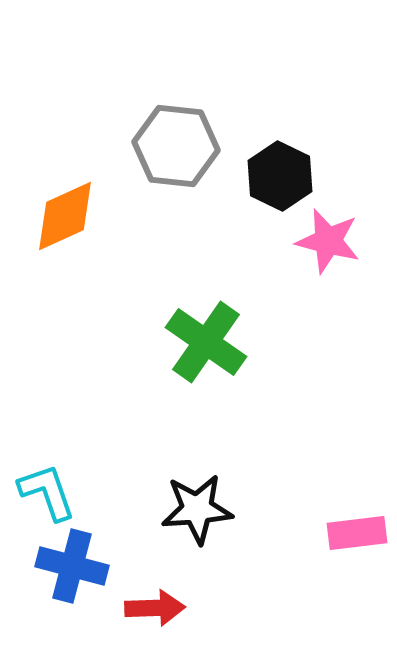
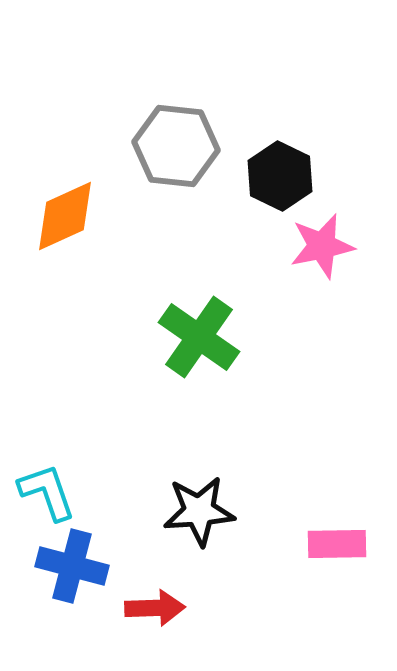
pink star: moved 6 px left, 5 px down; rotated 26 degrees counterclockwise
green cross: moved 7 px left, 5 px up
black star: moved 2 px right, 2 px down
pink rectangle: moved 20 px left, 11 px down; rotated 6 degrees clockwise
